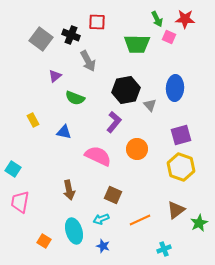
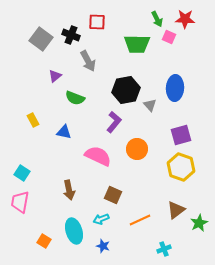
cyan square: moved 9 px right, 4 px down
